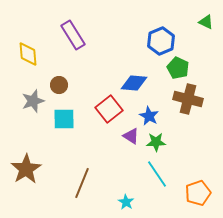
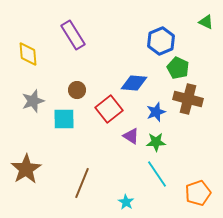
brown circle: moved 18 px right, 5 px down
blue star: moved 7 px right, 4 px up; rotated 24 degrees clockwise
